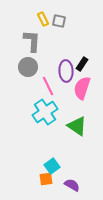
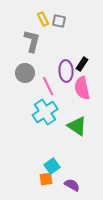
gray L-shape: rotated 10 degrees clockwise
gray circle: moved 3 px left, 6 px down
pink semicircle: rotated 30 degrees counterclockwise
